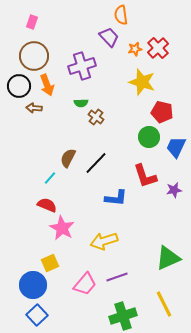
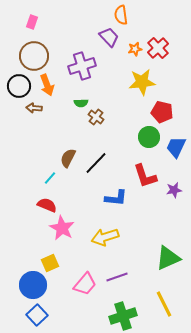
yellow star: rotated 24 degrees counterclockwise
yellow arrow: moved 1 px right, 4 px up
